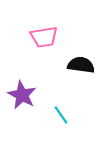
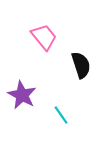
pink trapezoid: rotated 120 degrees counterclockwise
black semicircle: rotated 64 degrees clockwise
